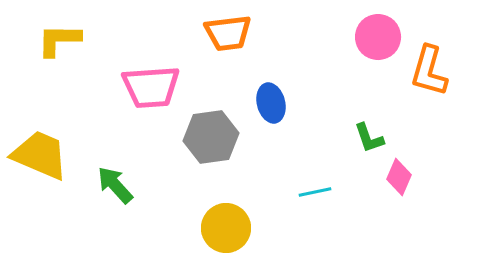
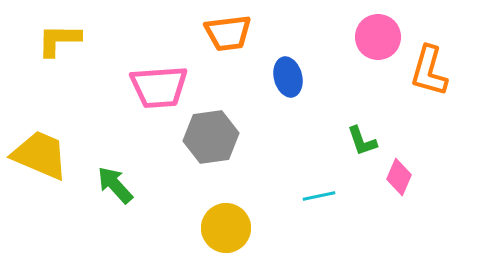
pink trapezoid: moved 8 px right
blue ellipse: moved 17 px right, 26 px up
green L-shape: moved 7 px left, 3 px down
cyan line: moved 4 px right, 4 px down
